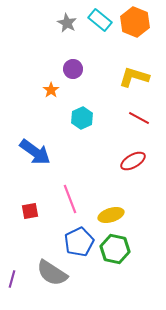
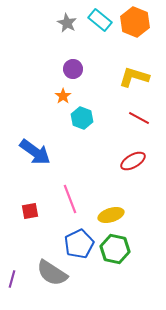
orange star: moved 12 px right, 6 px down
cyan hexagon: rotated 15 degrees counterclockwise
blue pentagon: moved 2 px down
